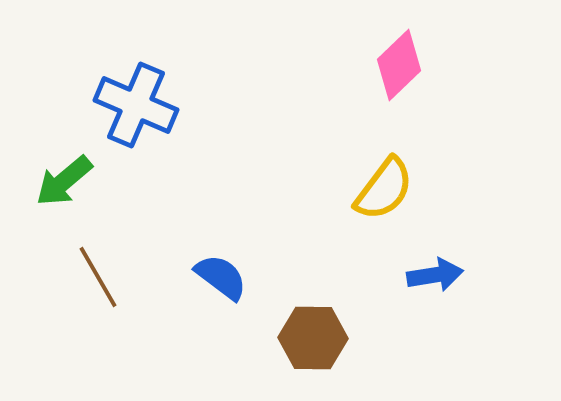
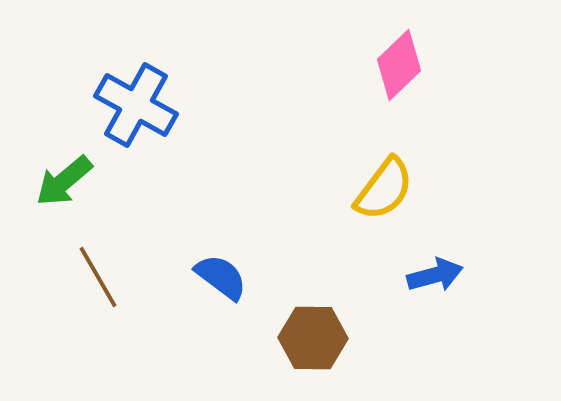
blue cross: rotated 6 degrees clockwise
blue arrow: rotated 6 degrees counterclockwise
